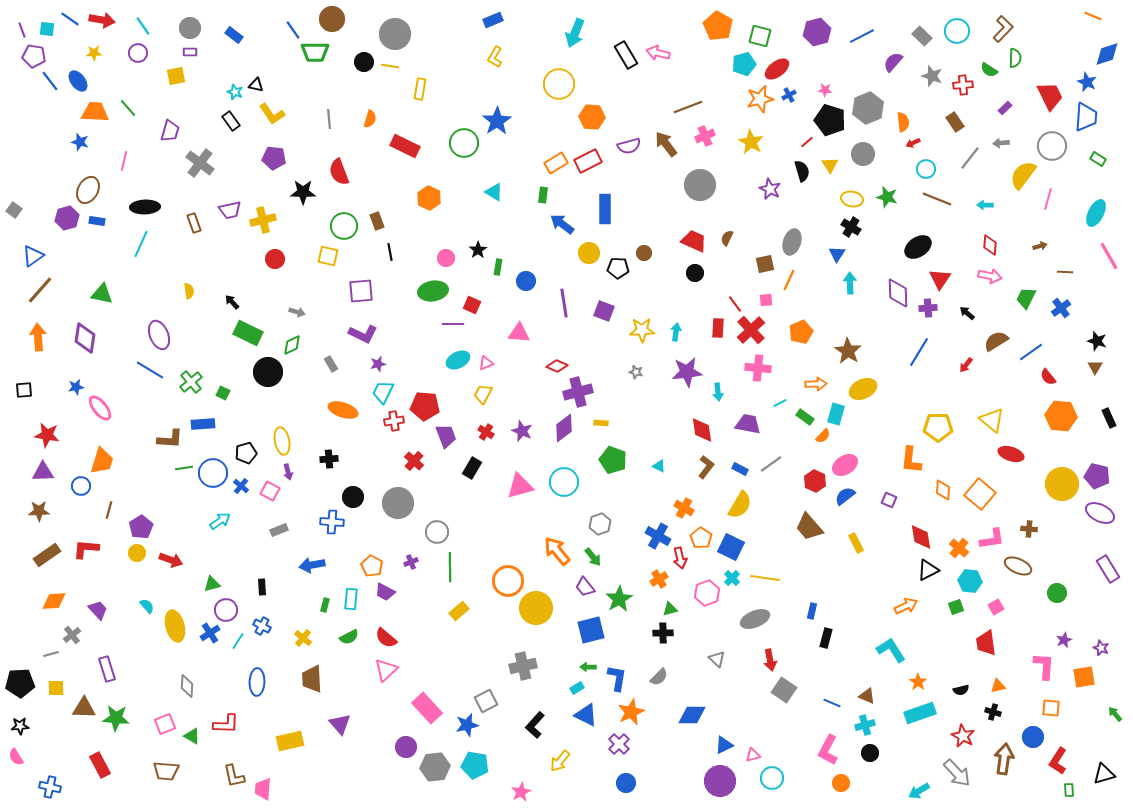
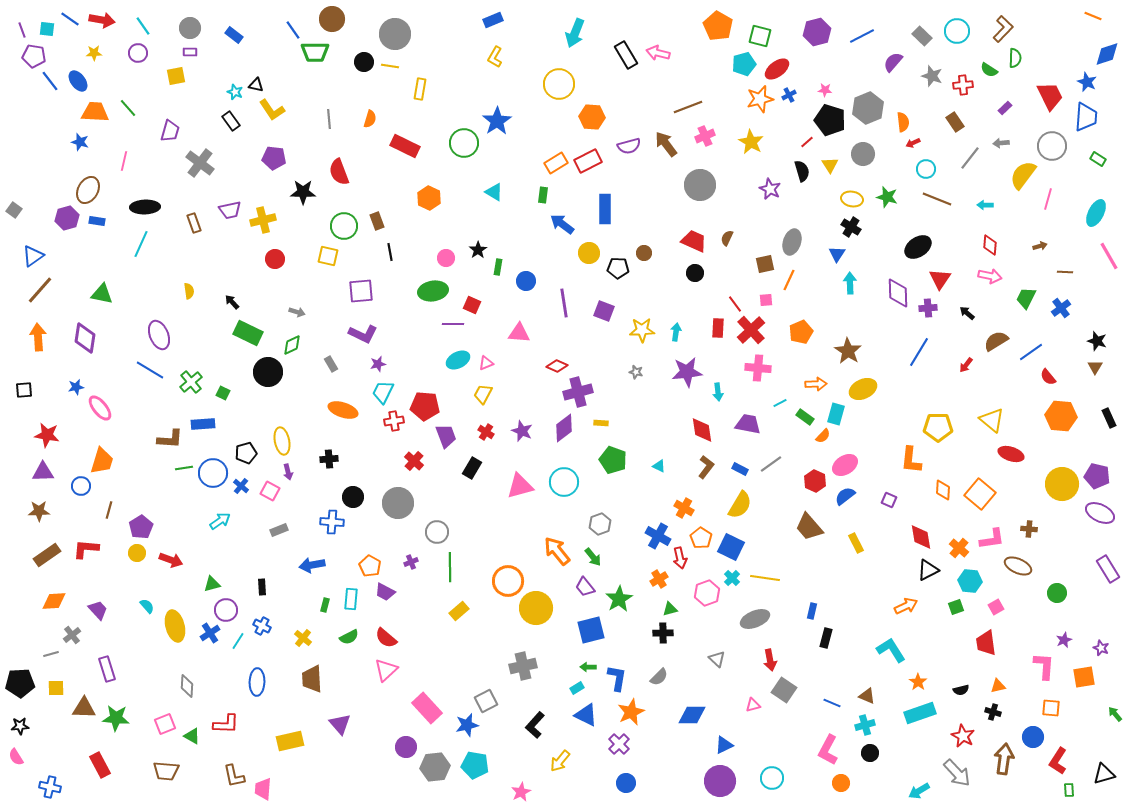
yellow L-shape at (272, 114): moved 4 px up
orange pentagon at (372, 566): moved 2 px left
pink triangle at (753, 755): moved 50 px up
